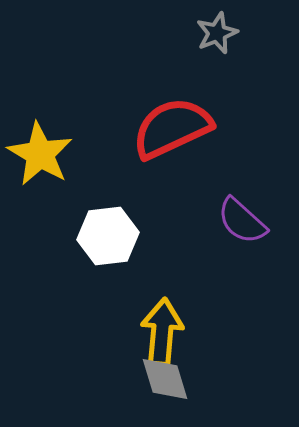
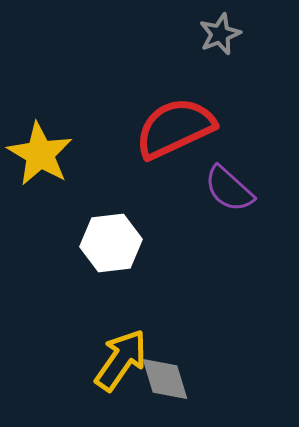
gray star: moved 3 px right, 1 px down
red semicircle: moved 3 px right
purple semicircle: moved 13 px left, 32 px up
white hexagon: moved 3 px right, 7 px down
yellow arrow: moved 41 px left, 28 px down; rotated 30 degrees clockwise
